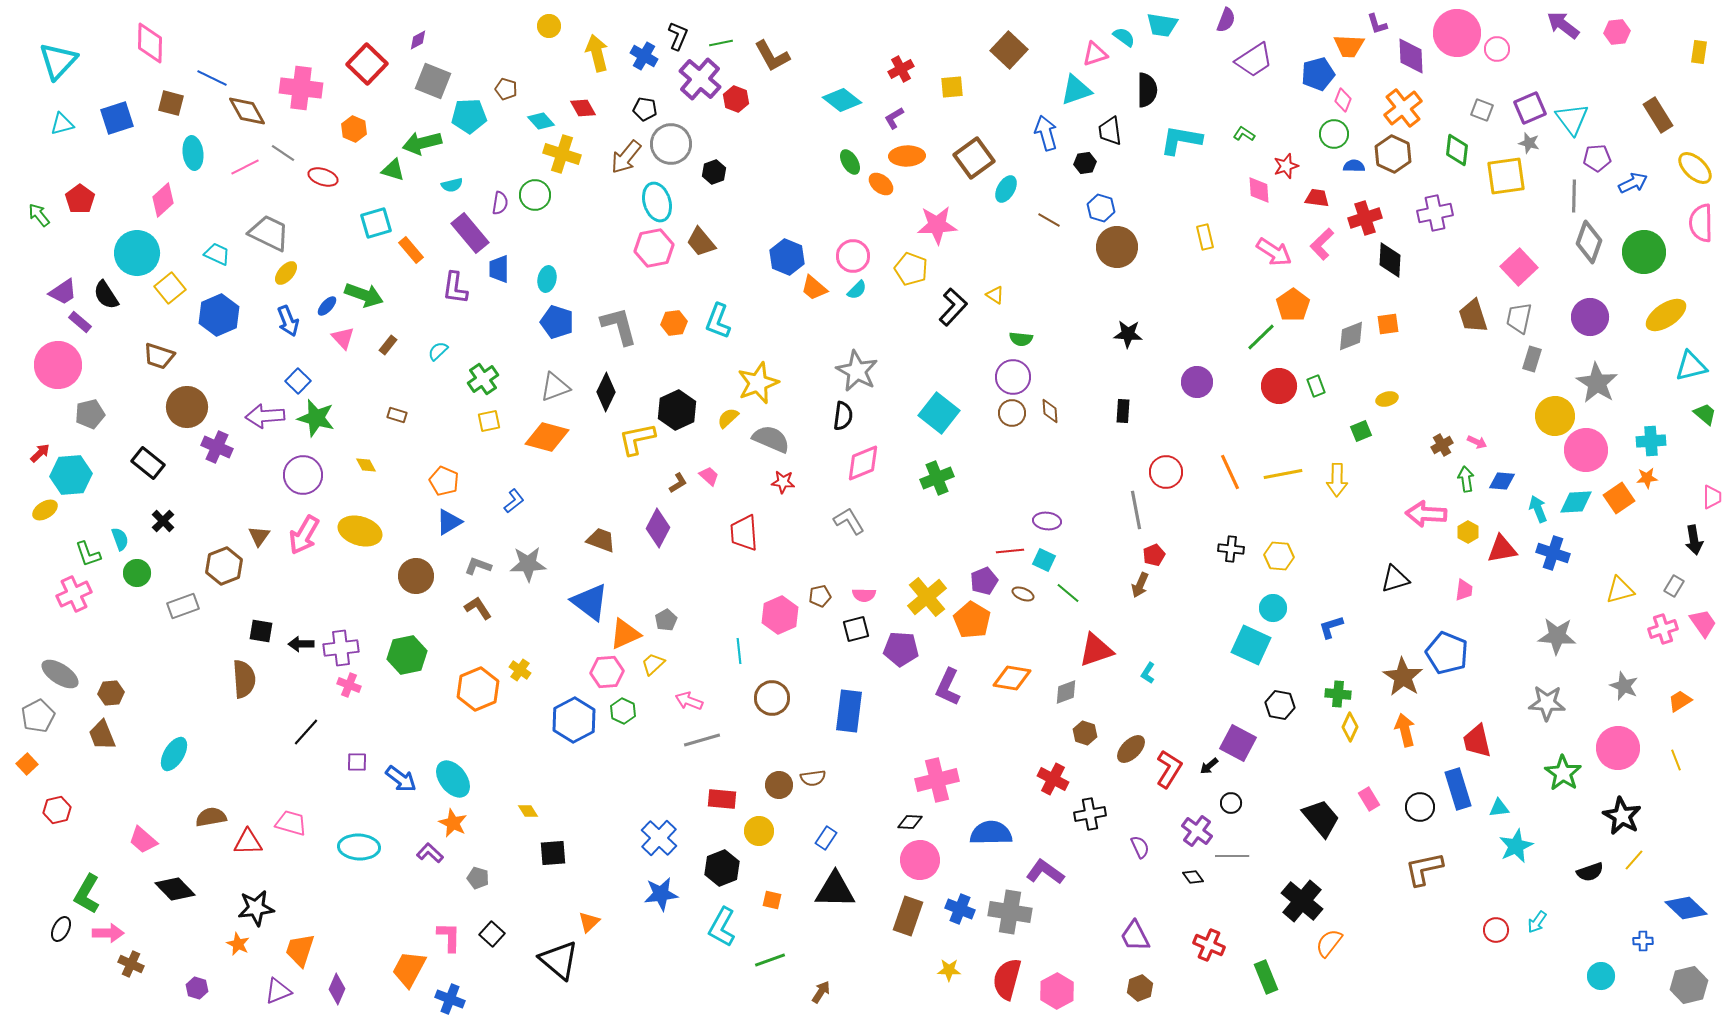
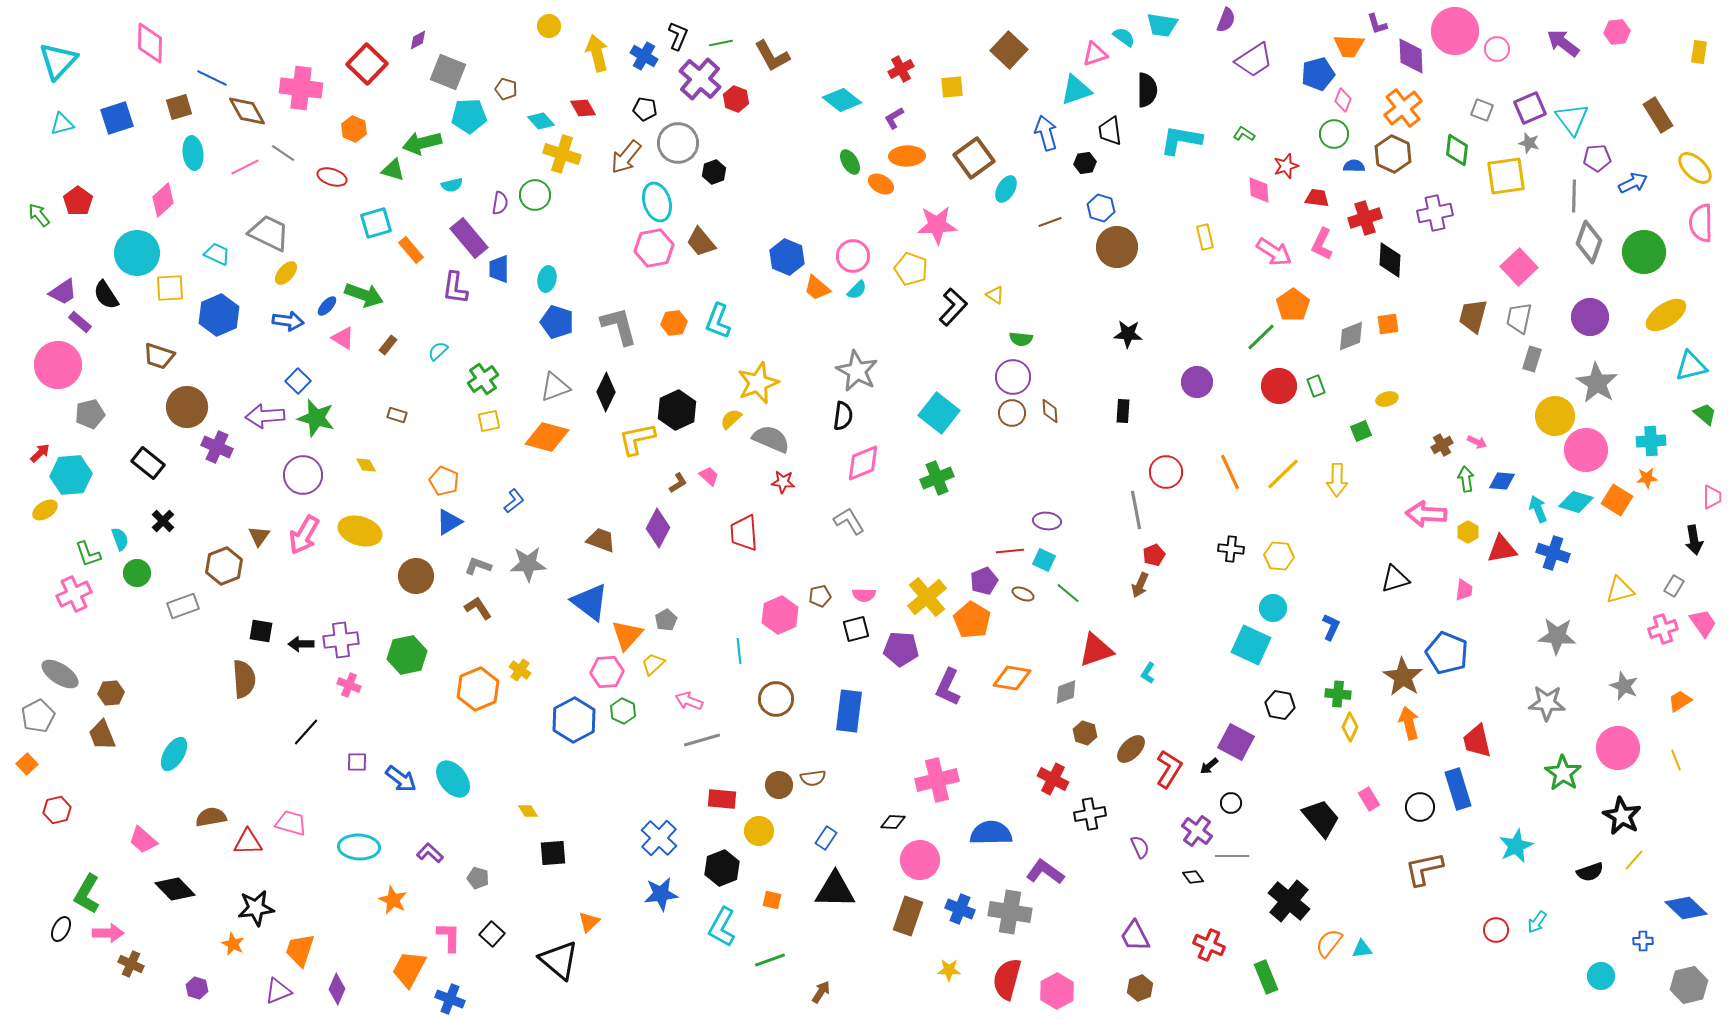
purple arrow at (1563, 25): moved 18 px down
pink circle at (1457, 33): moved 2 px left, 2 px up
gray square at (433, 81): moved 15 px right, 9 px up
brown square at (171, 103): moved 8 px right, 4 px down; rotated 32 degrees counterclockwise
gray circle at (671, 144): moved 7 px right, 1 px up
red ellipse at (323, 177): moved 9 px right
orange ellipse at (881, 184): rotated 10 degrees counterclockwise
red pentagon at (80, 199): moved 2 px left, 2 px down
brown line at (1049, 220): moved 1 px right, 2 px down; rotated 50 degrees counterclockwise
purple rectangle at (470, 233): moved 1 px left, 5 px down
pink L-shape at (1322, 244): rotated 20 degrees counterclockwise
yellow square at (170, 288): rotated 36 degrees clockwise
orange trapezoid at (814, 288): moved 3 px right
brown trapezoid at (1473, 316): rotated 33 degrees clockwise
blue arrow at (288, 321): rotated 60 degrees counterclockwise
pink triangle at (343, 338): rotated 15 degrees counterclockwise
yellow semicircle at (728, 418): moved 3 px right, 1 px down
yellow line at (1283, 474): rotated 33 degrees counterclockwise
orange square at (1619, 498): moved 2 px left, 2 px down; rotated 24 degrees counterclockwise
cyan diamond at (1576, 502): rotated 20 degrees clockwise
blue L-shape at (1331, 627): rotated 132 degrees clockwise
orange triangle at (625, 634): moved 2 px right, 1 px down; rotated 24 degrees counterclockwise
purple cross at (341, 648): moved 8 px up
brown circle at (772, 698): moved 4 px right, 1 px down
orange arrow at (1405, 730): moved 4 px right, 7 px up
purple square at (1238, 743): moved 2 px left, 1 px up
cyan triangle at (1499, 808): moved 137 px left, 141 px down
black diamond at (910, 822): moved 17 px left
orange star at (453, 823): moved 60 px left, 77 px down
black cross at (1302, 901): moved 13 px left
orange star at (238, 944): moved 5 px left
